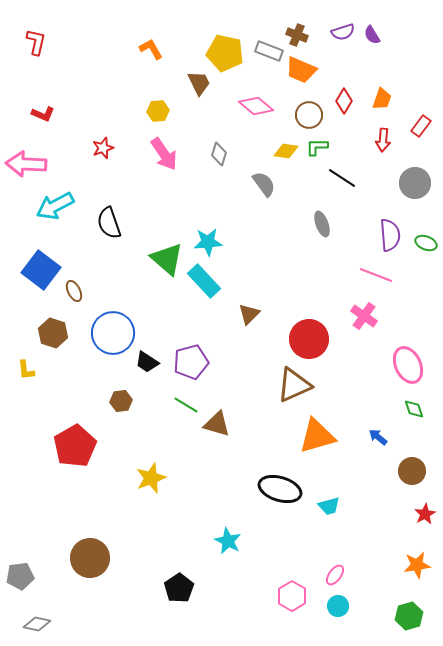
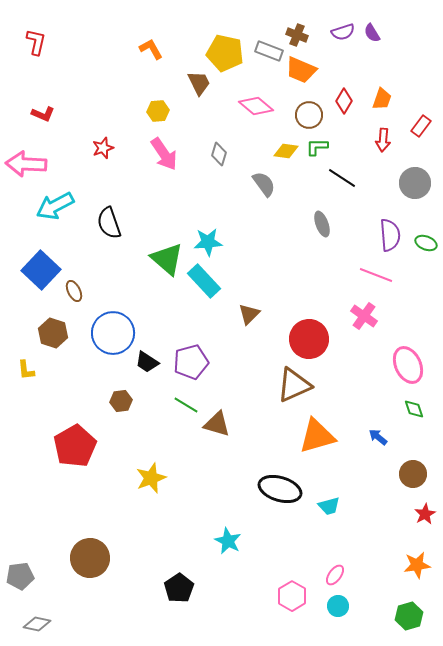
purple semicircle at (372, 35): moved 2 px up
blue square at (41, 270): rotated 6 degrees clockwise
brown circle at (412, 471): moved 1 px right, 3 px down
